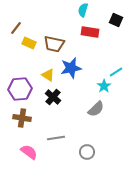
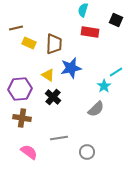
brown line: rotated 40 degrees clockwise
brown trapezoid: rotated 100 degrees counterclockwise
gray line: moved 3 px right
